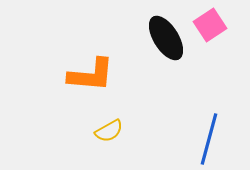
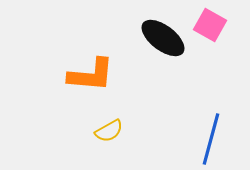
pink square: rotated 28 degrees counterclockwise
black ellipse: moved 3 px left; rotated 21 degrees counterclockwise
blue line: moved 2 px right
